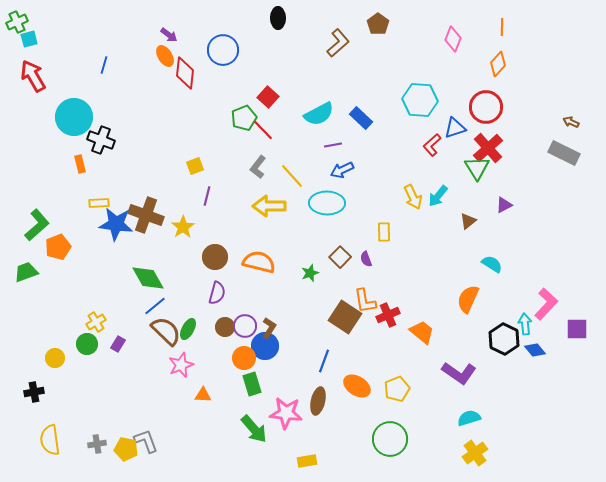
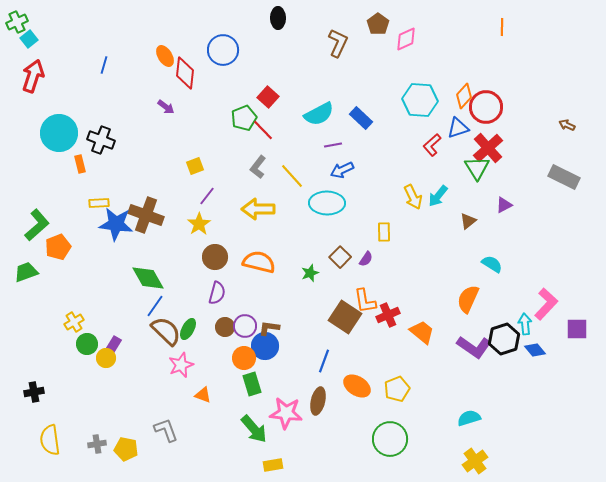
purple arrow at (169, 35): moved 3 px left, 72 px down
cyan square at (29, 39): rotated 24 degrees counterclockwise
pink diamond at (453, 39): moved 47 px left; rotated 45 degrees clockwise
brown L-shape at (338, 43): rotated 24 degrees counterclockwise
orange diamond at (498, 64): moved 34 px left, 32 px down
red arrow at (33, 76): rotated 48 degrees clockwise
cyan circle at (74, 117): moved 15 px left, 16 px down
brown arrow at (571, 122): moved 4 px left, 3 px down
blue triangle at (455, 128): moved 3 px right
gray rectangle at (564, 153): moved 24 px down
purple line at (207, 196): rotated 24 degrees clockwise
yellow arrow at (269, 206): moved 11 px left, 3 px down
yellow star at (183, 227): moved 16 px right, 3 px up
purple semicircle at (366, 259): rotated 126 degrees counterclockwise
blue line at (155, 306): rotated 15 degrees counterclockwise
yellow cross at (96, 322): moved 22 px left
brown L-shape at (269, 328): rotated 115 degrees counterclockwise
black hexagon at (504, 339): rotated 16 degrees clockwise
purple rectangle at (118, 344): moved 4 px left
yellow circle at (55, 358): moved 51 px right
purple L-shape at (459, 373): moved 15 px right, 26 px up
orange triangle at (203, 395): rotated 18 degrees clockwise
gray L-shape at (146, 441): moved 20 px right, 11 px up
yellow cross at (475, 453): moved 8 px down
yellow rectangle at (307, 461): moved 34 px left, 4 px down
